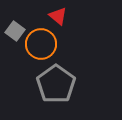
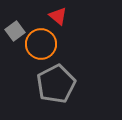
gray square: rotated 18 degrees clockwise
gray pentagon: rotated 9 degrees clockwise
